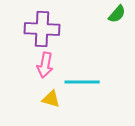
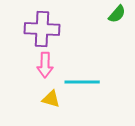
pink arrow: rotated 10 degrees counterclockwise
